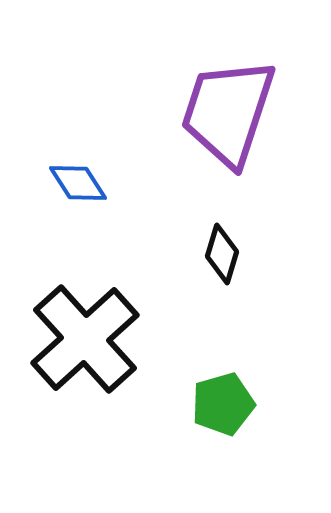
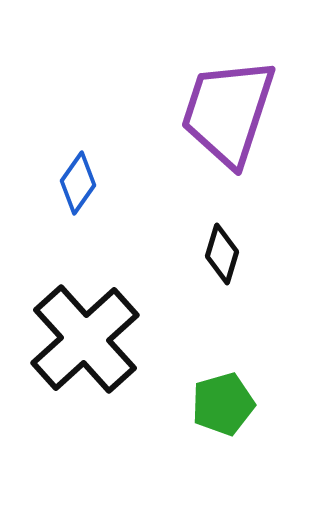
blue diamond: rotated 68 degrees clockwise
